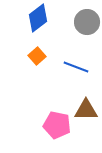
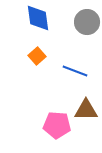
blue diamond: rotated 60 degrees counterclockwise
blue line: moved 1 px left, 4 px down
pink pentagon: rotated 8 degrees counterclockwise
